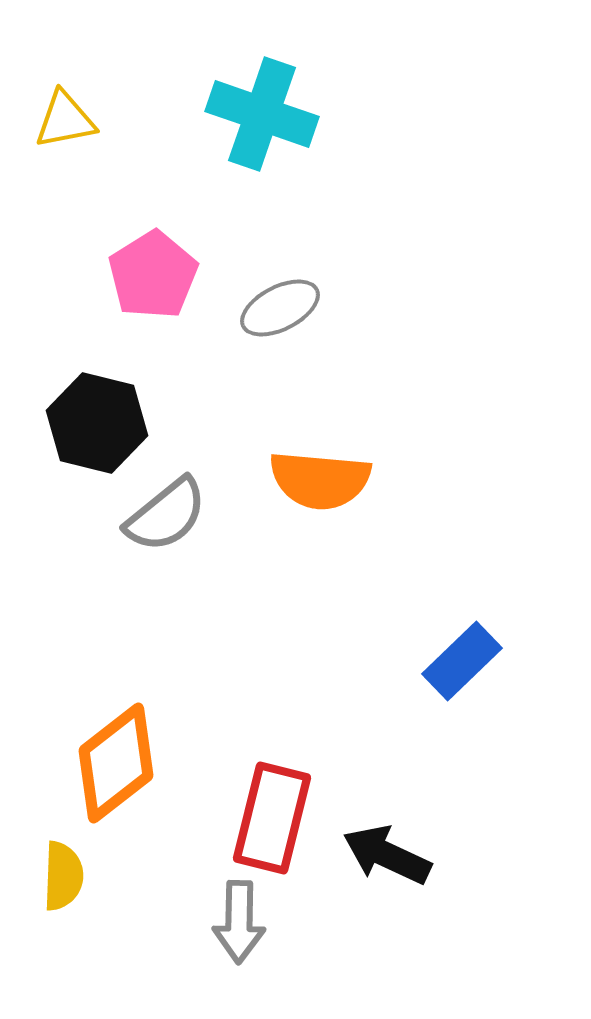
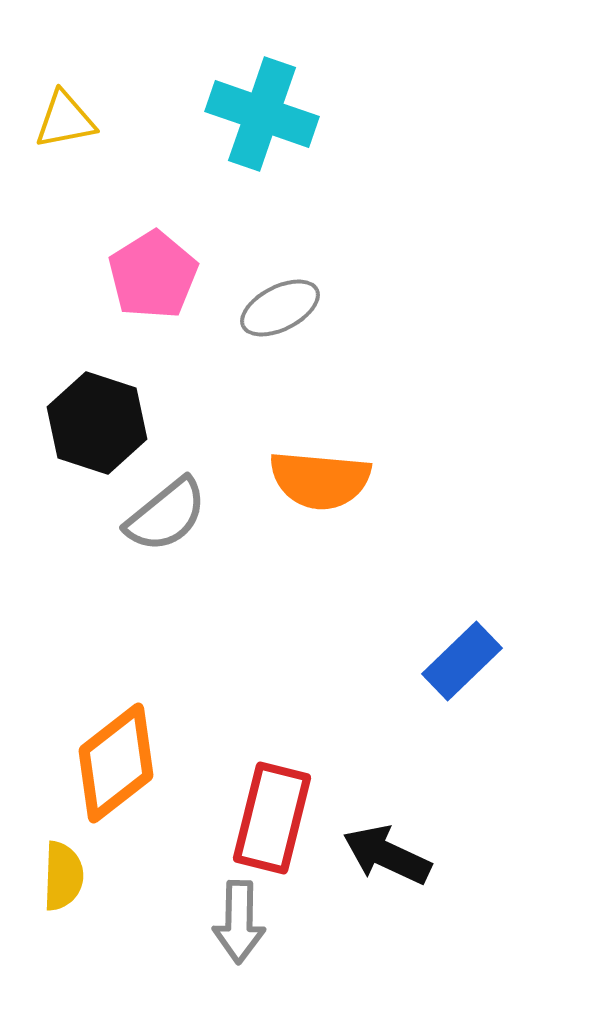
black hexagon: rotated 4 degrees clockwise
